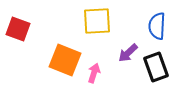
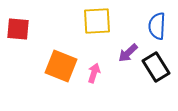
red square: rotated 15 degrees counterclockwise
orange square: moved 4 px left, 6 px down
black rectangle: rotated 12 degrees counterclockwise
